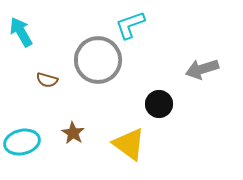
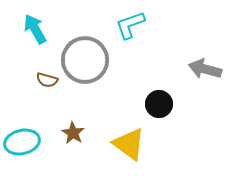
cyan arrow: moved 14 px right, 3 px up
gray circle: moved 13 px left
gray arrow: moved 3 px right; rotated 32 degrees clockwise
